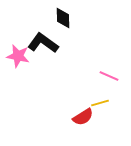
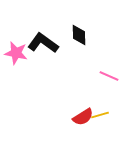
black diamond: moved 16 px right, 17 px down
pink star: moved 2 px left, 3 px up
yellow line: moved 12 px down
